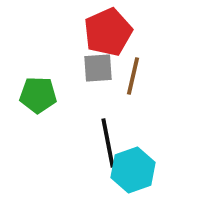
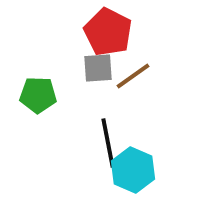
red pentagon: rotated 21 degrees counterclockwise
brown line: rotated 42 degrees clockwise
cyan hexagon: rotated 18 degrees counterclockwise
